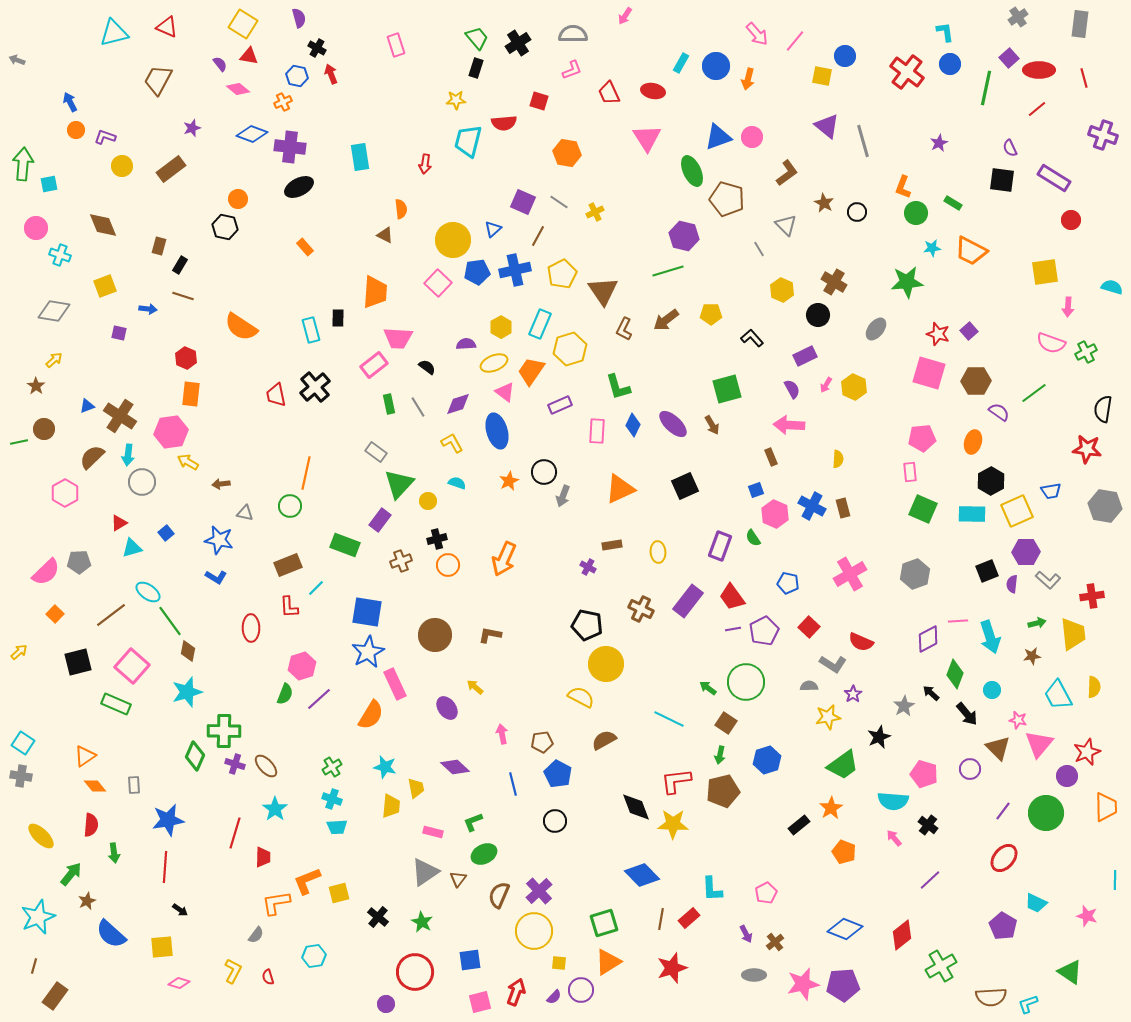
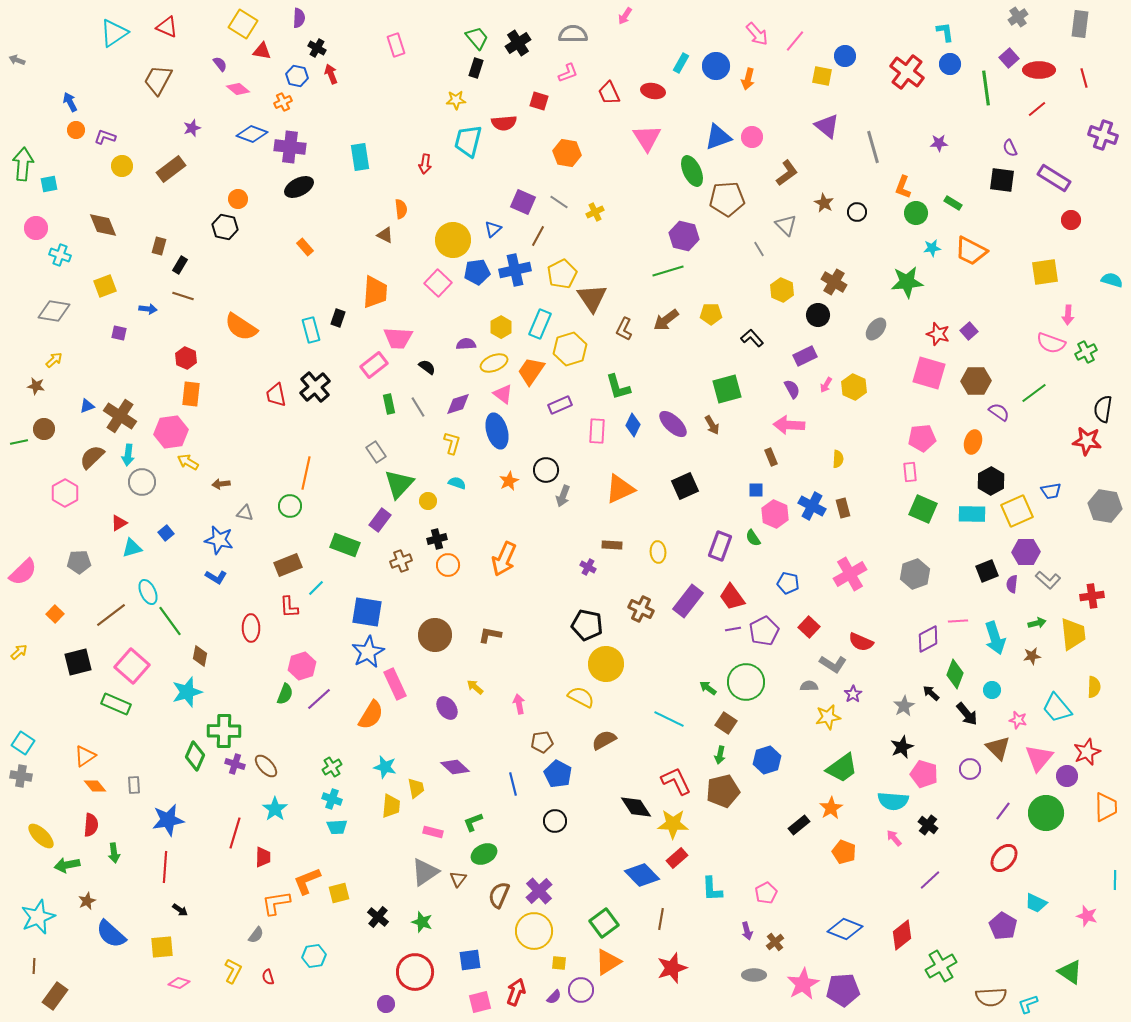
purple semicircle at (299, 18): rotated 18 degrees clockwise
cyan triangle at (114, 33): rotated 20 degrees counterclockwise
red triangle at (249, 56): moved 13 px right, 5 px up
pink L-shape at (572, 70): moved 4 px left, 3 px down
green line at (986, 88): rotated 20 degrees counterclockwise
gray line at (863, 141): moved 10 px right, 6 px down
purple star at (939, 143): rotated 24 degrees clockwise
brown pentagon at (727, 199): rotated 20 degrees counterclockwise
cyan semicircle at (1112, 287): moved 7 px up
brown triangle at (603, 291): moved 11 px left, 7 px down
pink arrow at (1068, 307): moved 8 px down
black rectangle at (338, 318): rotated 18 degrees clockwise
brown star at (36, 386): rotated 24 degrees counterclockwise
pink triangle at (505, 392): moved 2 px left, 2 px down
yellow L-shape at (452, 443): rotated 45 degrees clockwise
red star at (1087, 449): moved 8 px up
gray rectangle at (376, 452): rotated 20 degrees clockwise
black circle at (544, 472): moved 2 px right, 2 px up
blue square at (756, 490): rotated 21 degrees clockwise
brown rectangle at (612, 545): rotated 12 degrees clockwise
pink semicircle at (46, 572): moved 23 px left
cyan ellipse at (148, 592): rotated 30 degrees clockwise
cyan arrow at (990, 637): moved 5 px right, 1 px down
brown diamond at (188, 651): moved 12 px right, 5 px down
cyan trapezoid at (1058, 695): moved 1 px left, 13 px down; rotated 12 degrees counterclockwise
pink arrow at (502, 734): moved 17 px right, 30 px up
black star at (879, 737): moved 23 px right, 10 px down
pink triangle at (1039, 744): moved 14 px down
green trapezoid at (843, 765): moved 1 px left, 3 px down
red L-shape at (676, 781): rotated 72 degrees clockwise
black diamond at (636, 807): rotated 12 degrees counterclockwise
green arrow at (71, 874): moved 4 px left, 9 px up; rotated 140 degrees counterclockwise
red rectangle at (689, 918): moved 12 px left, 60 px up
green star at (422, 922): rotated 10 degrees counterclockwise
green square at (604, 923): rotated 20 degrees counterclockwise
purple arrow at (746, 934): moved 1 px right, 3 px up; rotated 12 degrees clockwise
brown line at (34, 966): rotated 14 degrees counterclockwise
pink star at (803, 984): rotated 16 degrees counterclockwise
purple pentagon at (843, 985): moved 5 px down
